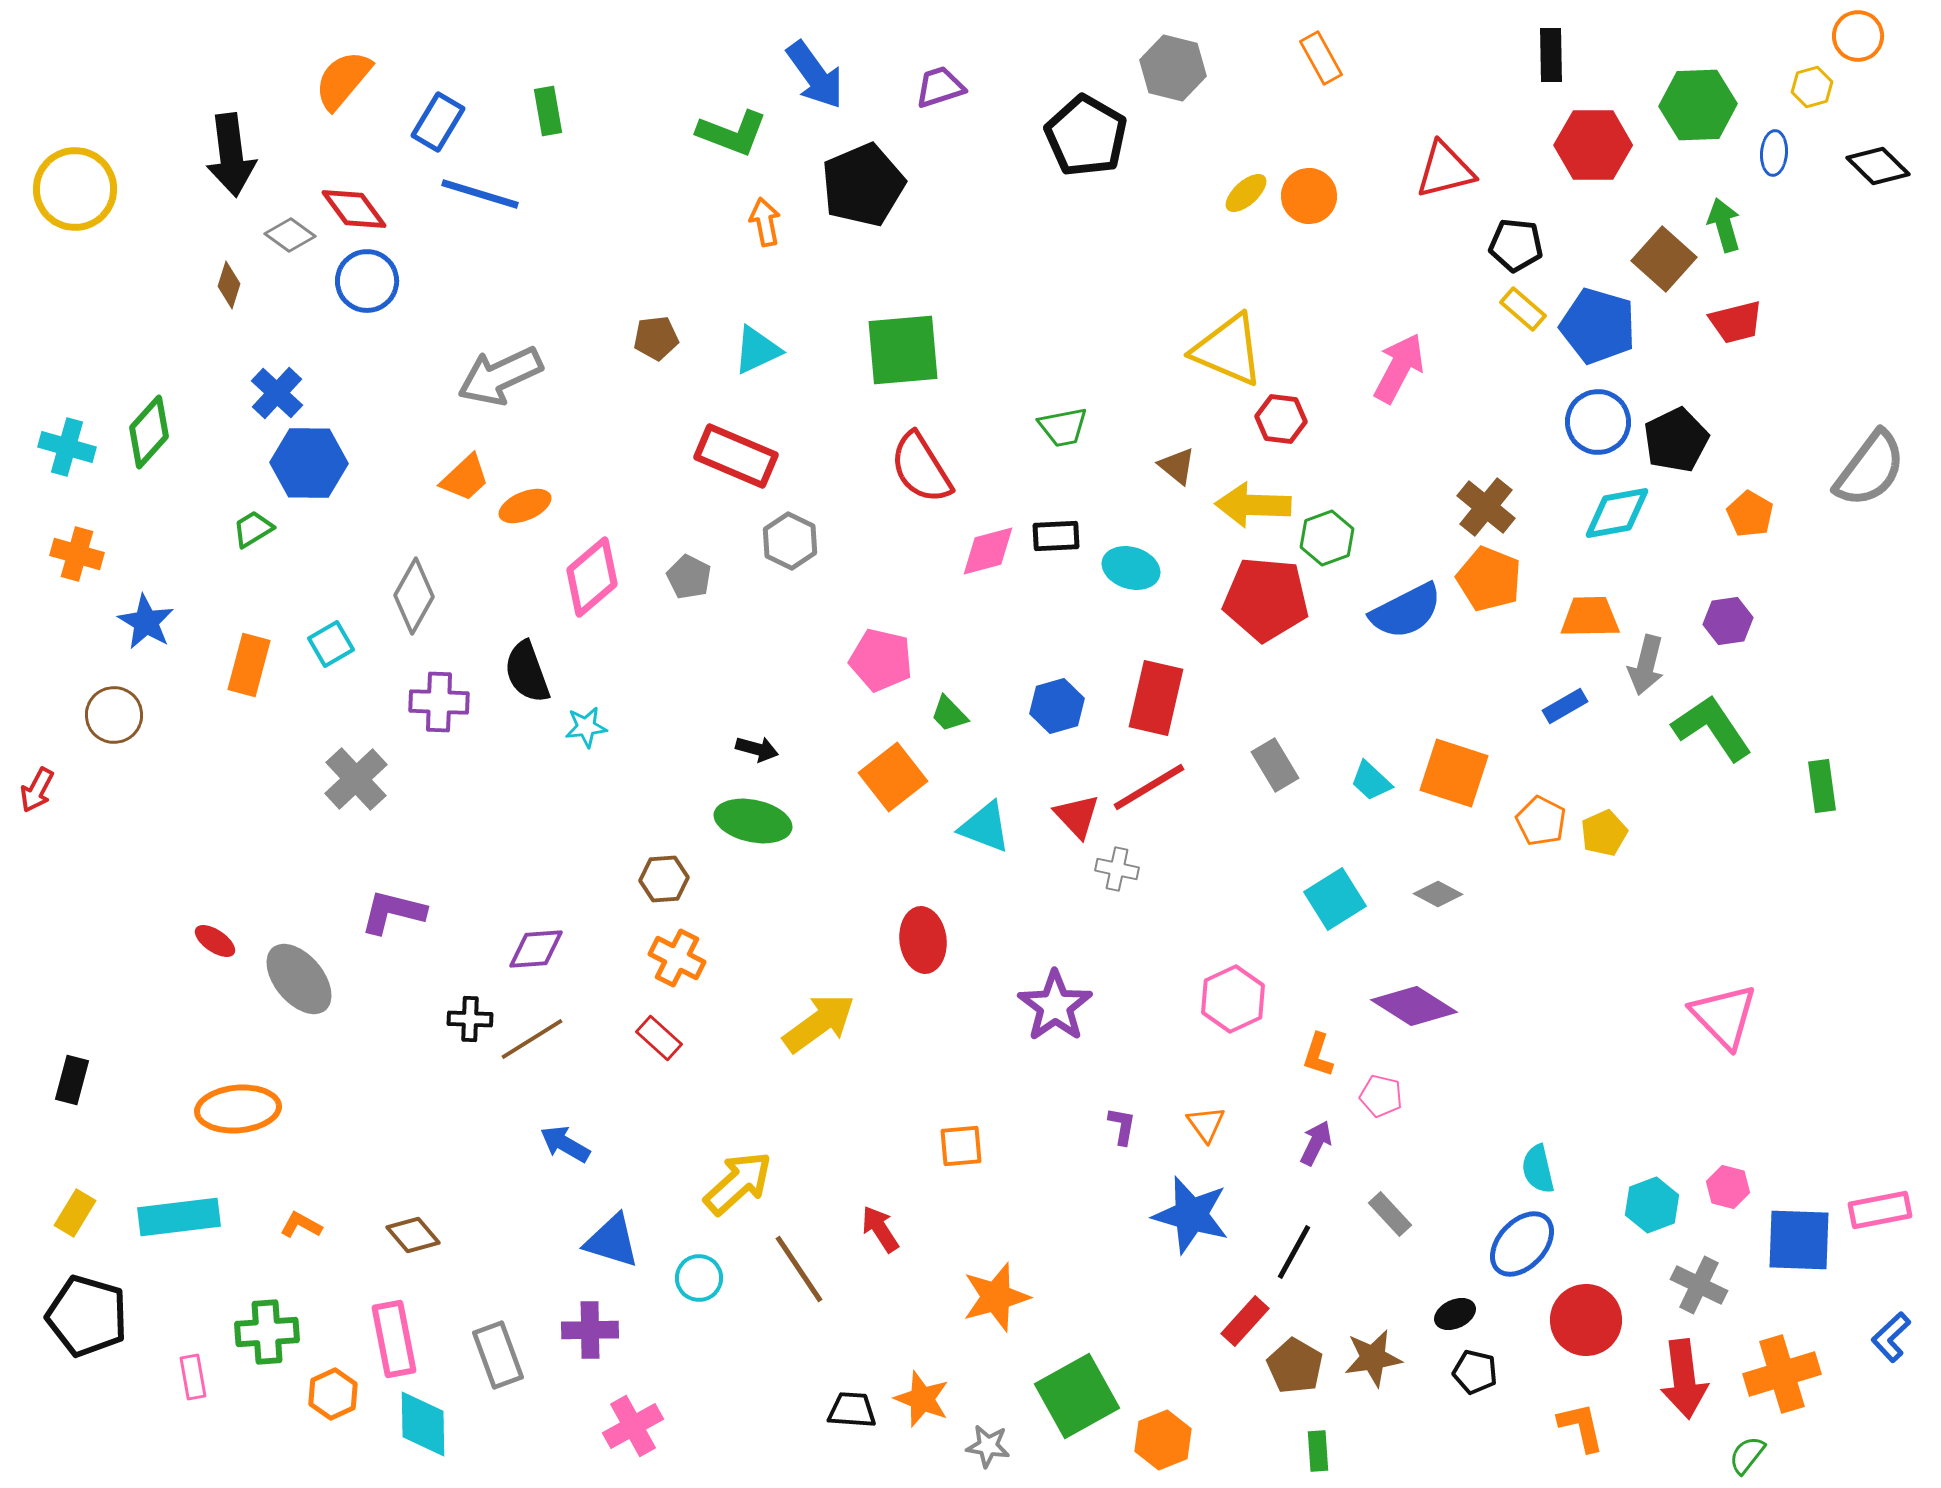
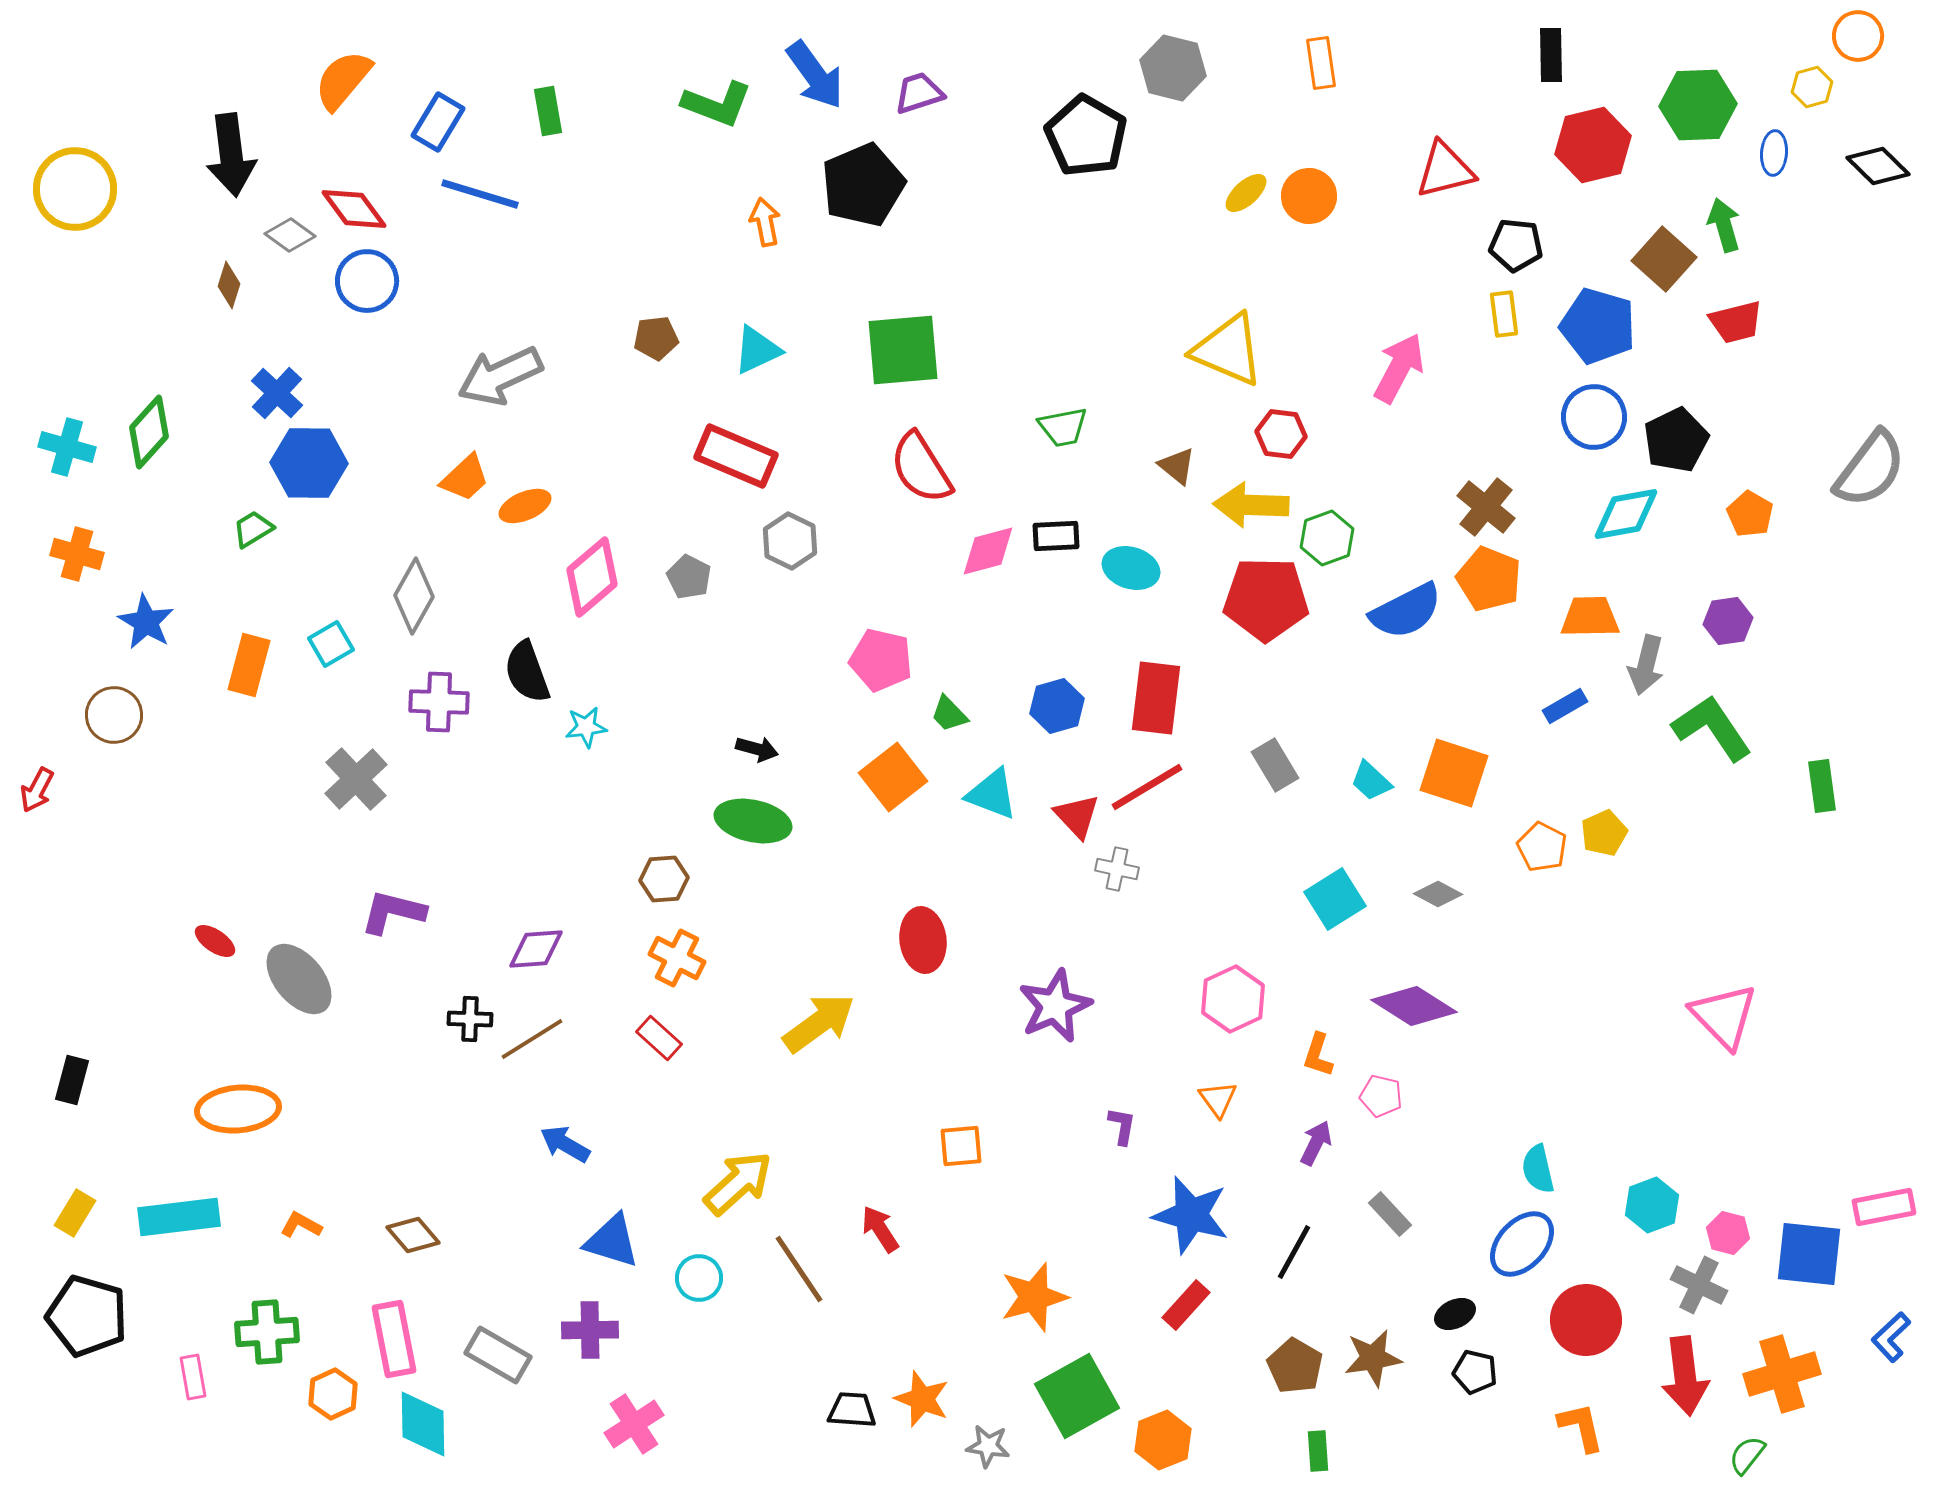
orange rectangle at (1321, 58): moved 5 px down; rotated 21 degrees clockwise
purple trapezoid at (940, 87): moved 21 px left, 6 px down
green L-shape at (732, 133): moved 15 px left, 29 px up
red hexagon at (1593, 145): rotated 14 degrees counterclockwise
yellow rectangle at (1523, 309): moved 19 px left, 5 px down; rotated 42 degrees clockwise
red hexagon at (1281, 419): moved 15 px down
blue circle at (1598, 422): moved 4 px left, 5 px up
yellow arrow at (1253, 505): moved 2 px left
cyan diamond at (1617, 513): moved 9 px right, 1 px down
red pentagon at (1266, 599): rotated 4 degrees counterclockwise
red rectangle at (1156, 698): rotated 6 degrees counterclockwise
red line at (1149, 787): moved 2 px left
orange pentagon at (1541, 821): moved 1 px right, 26 px down
cyan triangle at (985, 827): moved 7 px right, 33 px up
purple star at (1055, 1006): rotated 12 degrees clockwise
orange triangle at (1206, 1124): moved 12 px right, 25 px up
pink hexagon at (1728, 1187): moved 46 px down
pink rectangle at (1880, 1210): moved 4 px right, 3 px up
blue square at (1799, 1240): moved 10 px right, 14 px down; rotated 4 degrees clockwise
orange star at (996, 1297): moved 38 px right
red rectangle at (1245, 1321): moved 59 px left, 16 px up
gray rectangle at (498, 1355): rotated 40 degrees counterclockwise
red arrow at (1684, 1379): moved 1 px right, 3 px up
pink cross at (633, 1426): moved 1 px right, 2 px up; rotated 4 degrees counterclockwise
